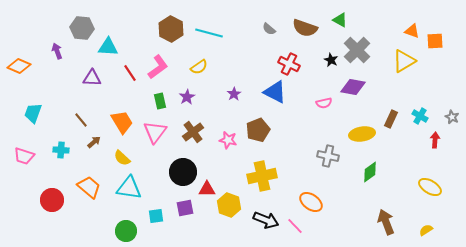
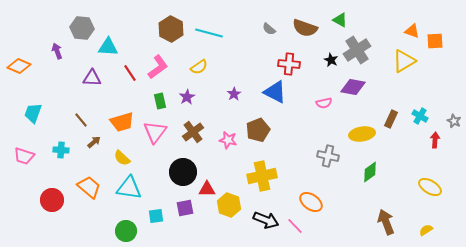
gray cross at (357, 50): rotated 12 degrees clockwise
red cross at (289, 64): rotated 20 degrees counterclockwise
gray star at (452, 117): moved 2 px right, 4 px down
orange trapezoid at (122, 122): rotated 105 degrees clockwise
